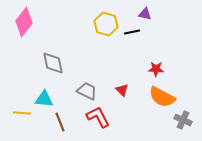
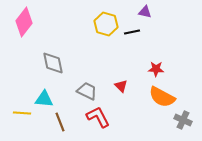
purple triangle: moved 2 px up
red triangle: moved 1 px left, 4 px up
